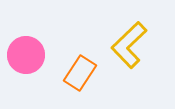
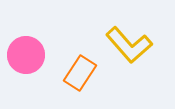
yellow L-shape: rotated 87 degrees counterclockwise
